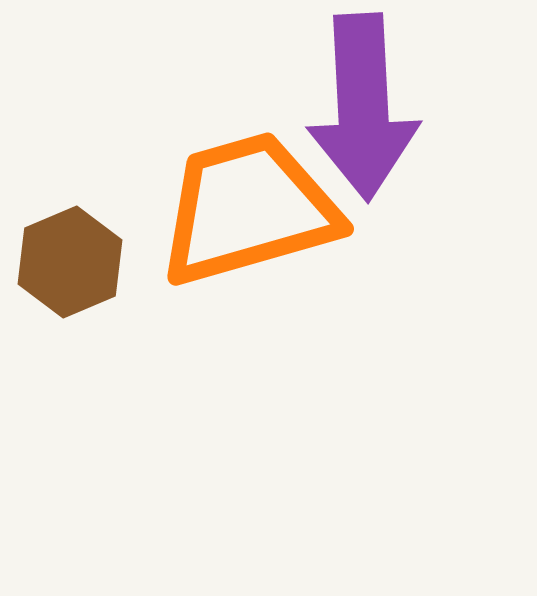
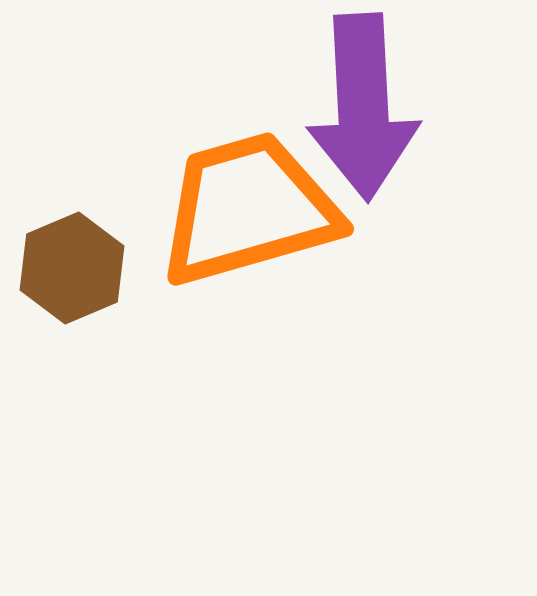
brown hexagon: moved 2 px right, 6 px down
